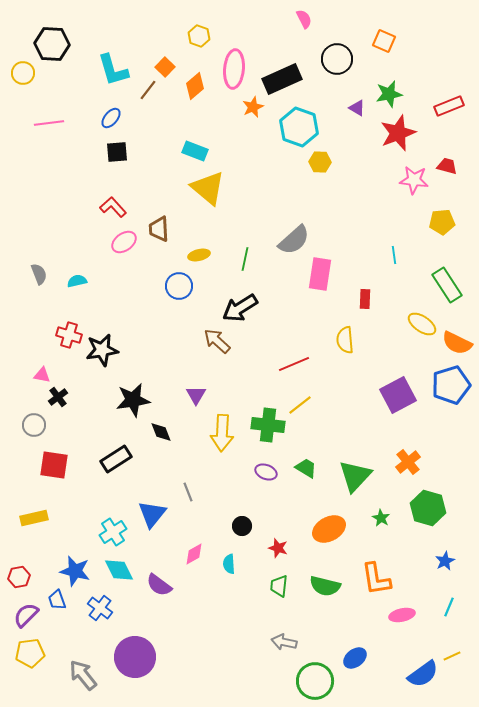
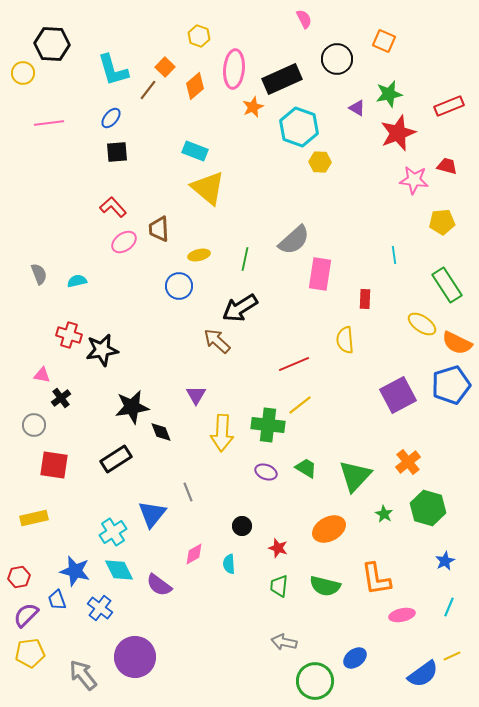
black cross at (58, 397): moved 3 px right, 1 px down
black star at (133, 400): moved 1 px left, 7 px down
green star at (381, 518): moved 3 px right, 4 px up
